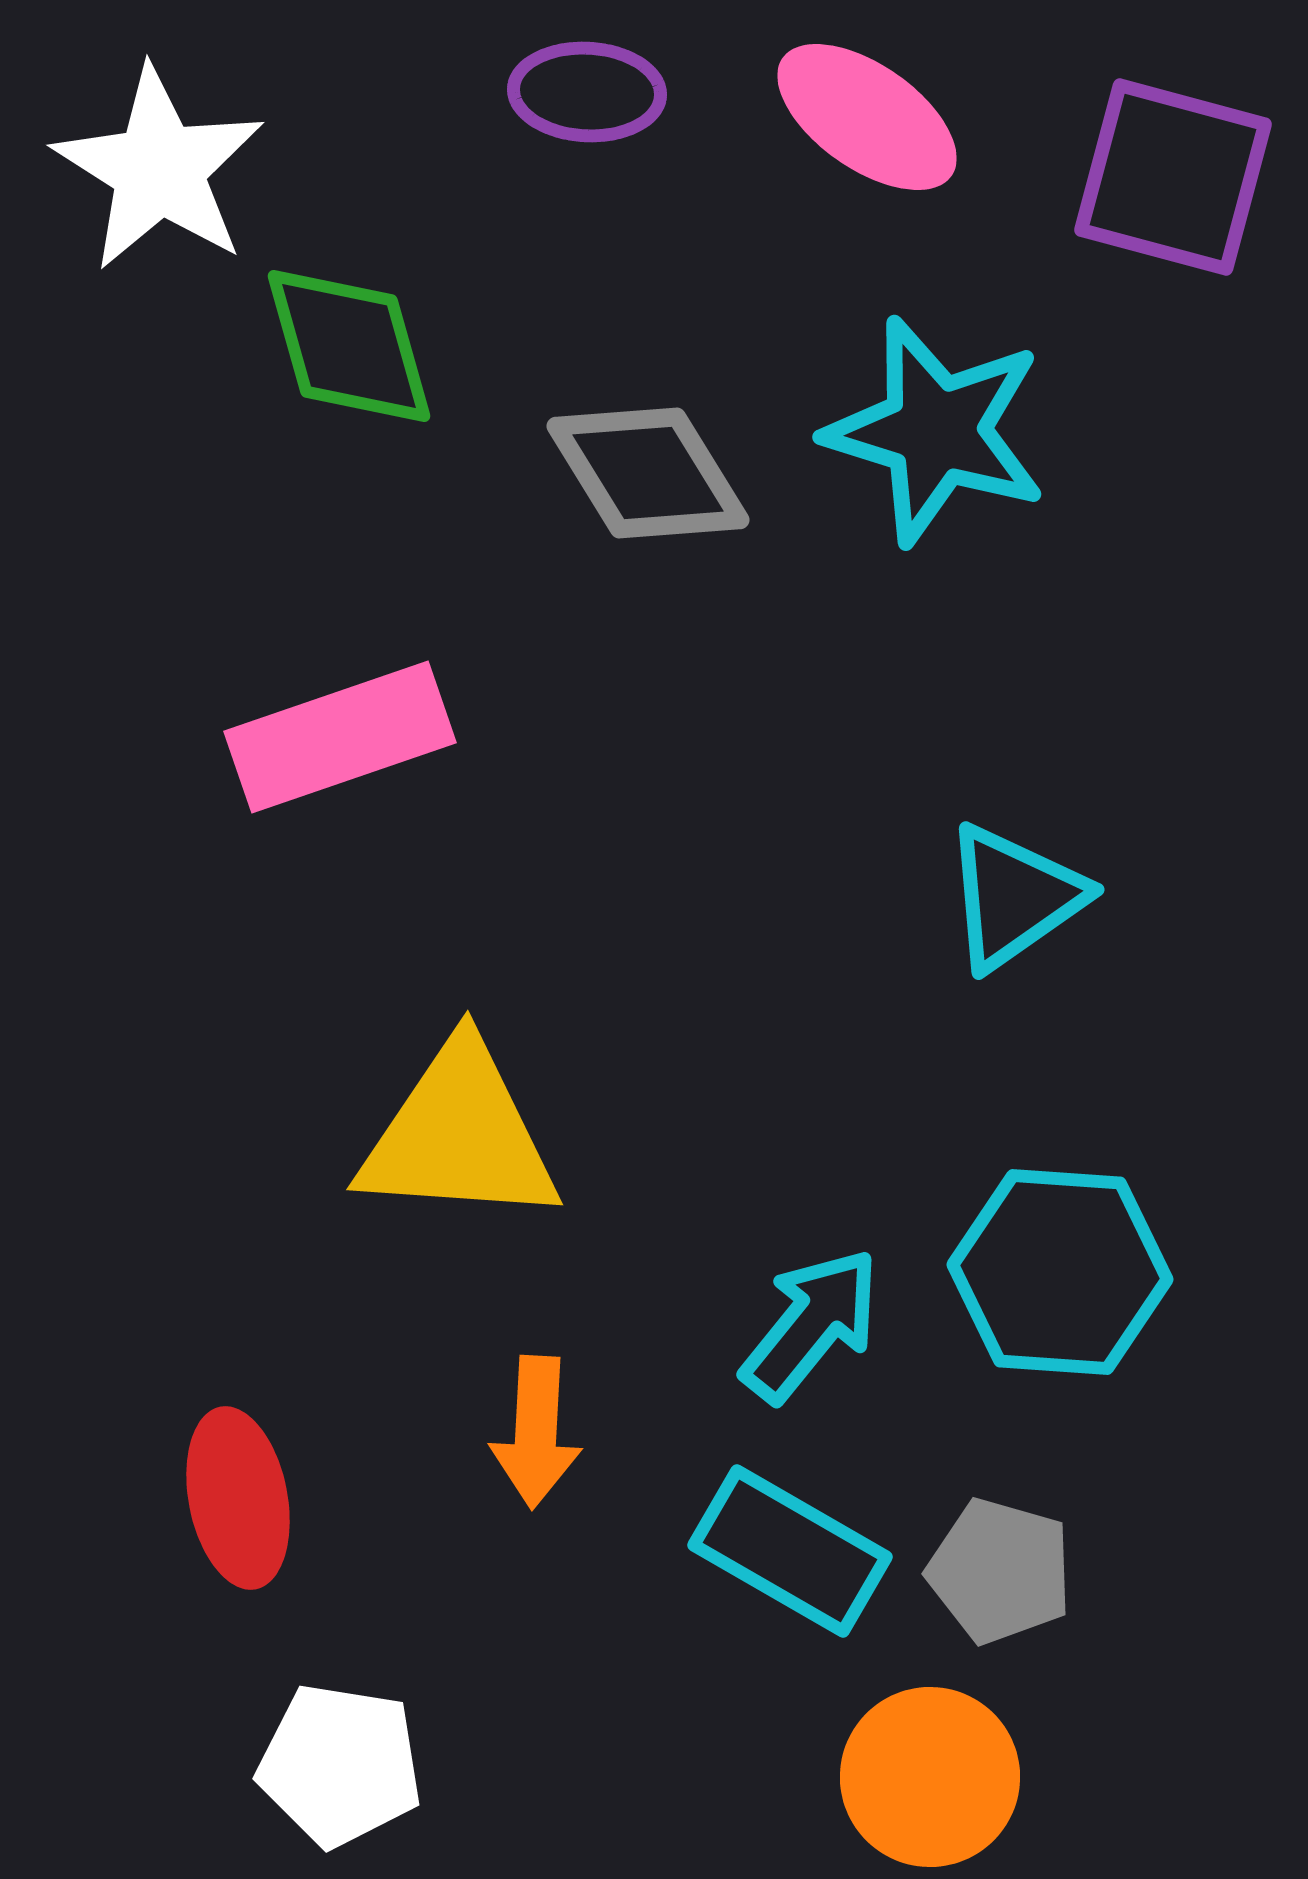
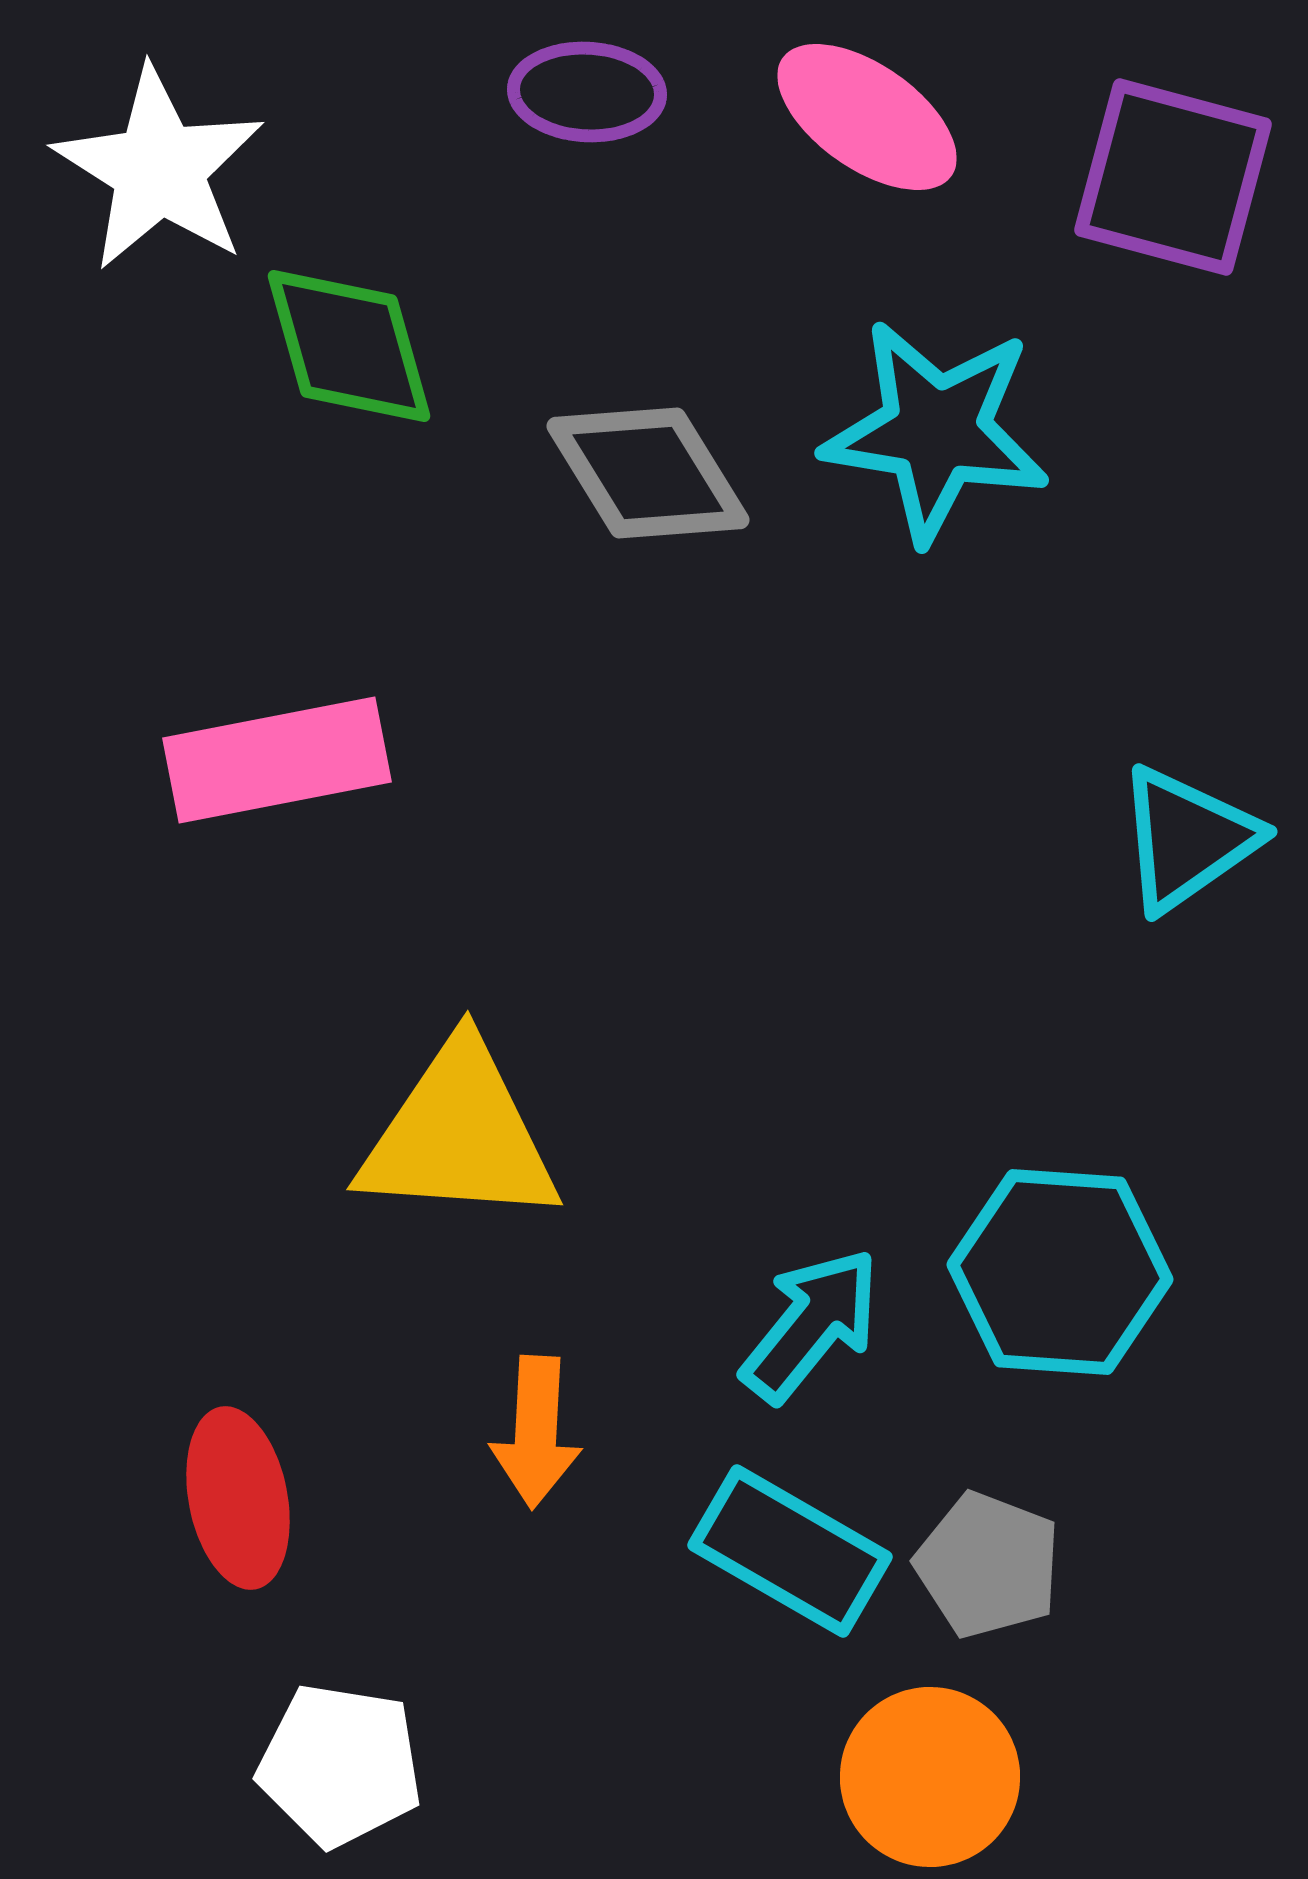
cyan star: rotated 8 degrees counterclockwise
pink rectangle: moved 63 px left, 23 px down; rotated 8 degrees clockwise
cyan triangle: moved 173 px right, 58 px up
gray pentagon: moved 12 px left, 6 px up; rotated 5 degrees clockwise
